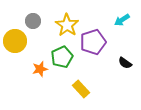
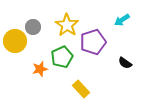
gray circle: moved 6 px down
